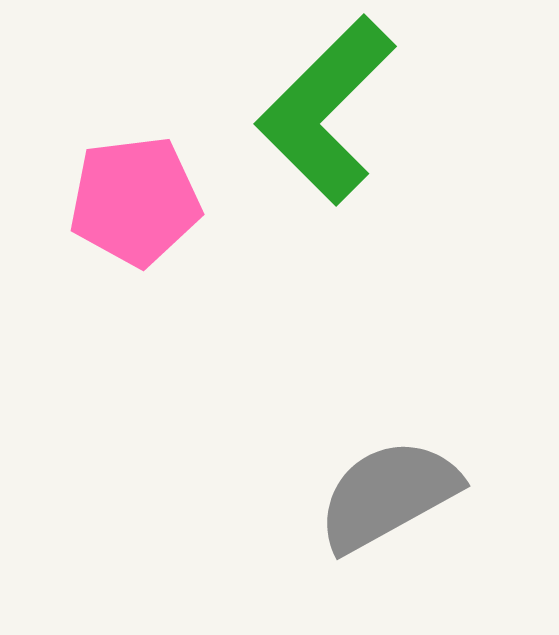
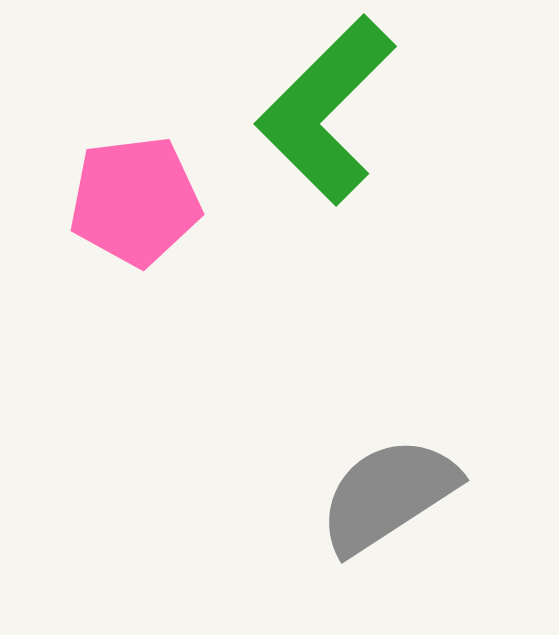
gray semicircle: rotated 4 degrees counterclockwise
